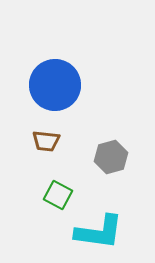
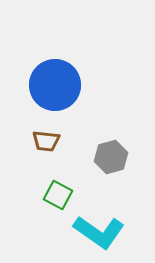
cyan L-shape: rotated 27 degrees clockwise
